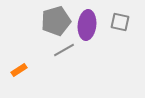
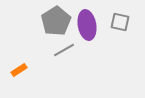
gray pentagon: rotated 16 degrees counterclockwise
purple ellipse: rotated 16 degrees counterclockwise
